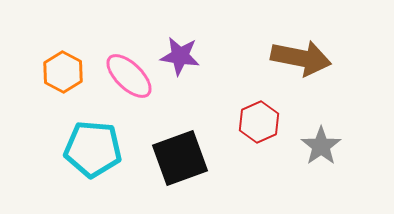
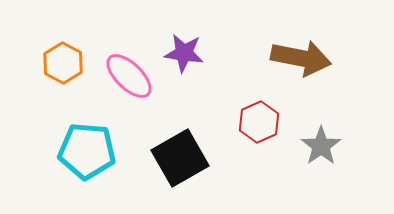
purple star: moved 4 px right, 3 px up
orange hexagon: moved 9 px up
cyan pentagon: moved 6 px left, 2 px down
black square: rotated 10 degrees counterclockwise
